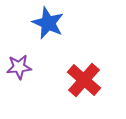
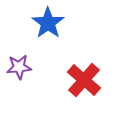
blue star: rotated 12 degrees clockwise
